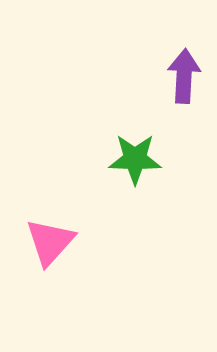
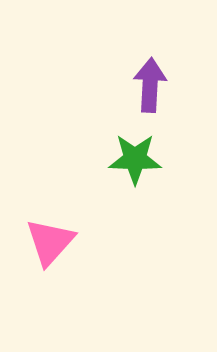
purple arrow: moved 34 px left, 9 px down
